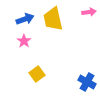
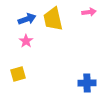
blue arrow: moved 2 px right
pink star: moved 2 px right
yellow square: moved 19 px left; rotated 21 degrees clockwise
blue cross: moved 1 px down; rotated 30 degrees counterclockwise
